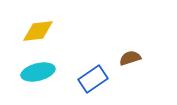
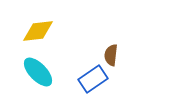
brown semicircle: moved 19 px left, 3 px up; rotated 65 degrees counterclockwise
cyan ellipse: rotated 60 degrees clockwise
